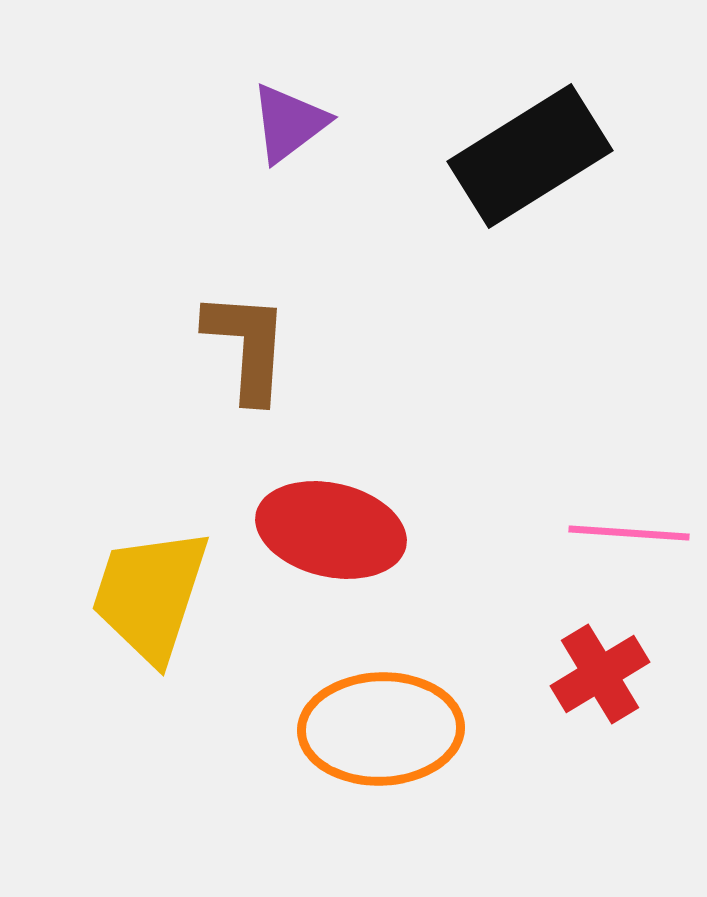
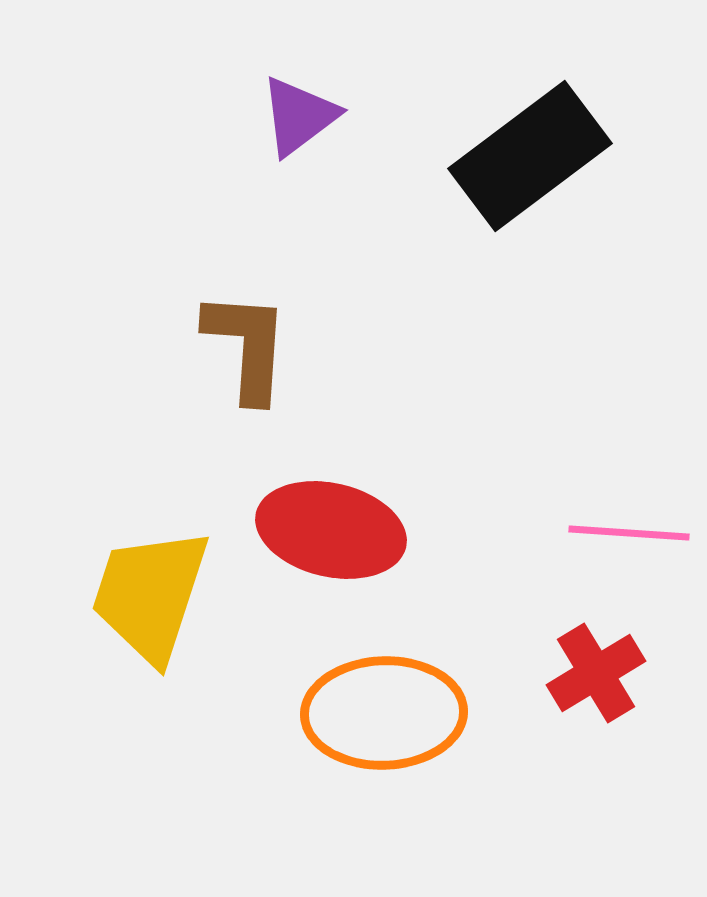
purple triangle: moved 10 px right, 7 px up
black rectangle: rotated 5 degrees counterclockwise
red cross: moved 4 px left, 1 px up
orange ellipse: moved 3 px right, 16 px up
